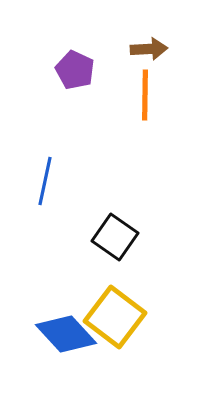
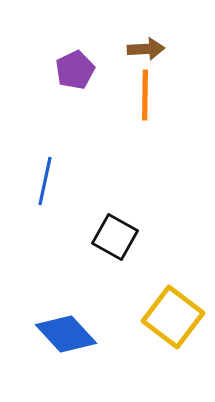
brown arrow: moved 3 px left
purple pentagon: rotated 21 degrees clockwise
black square: rotated 6 degrees counterclockwise
yellow square: moved 58 px right
